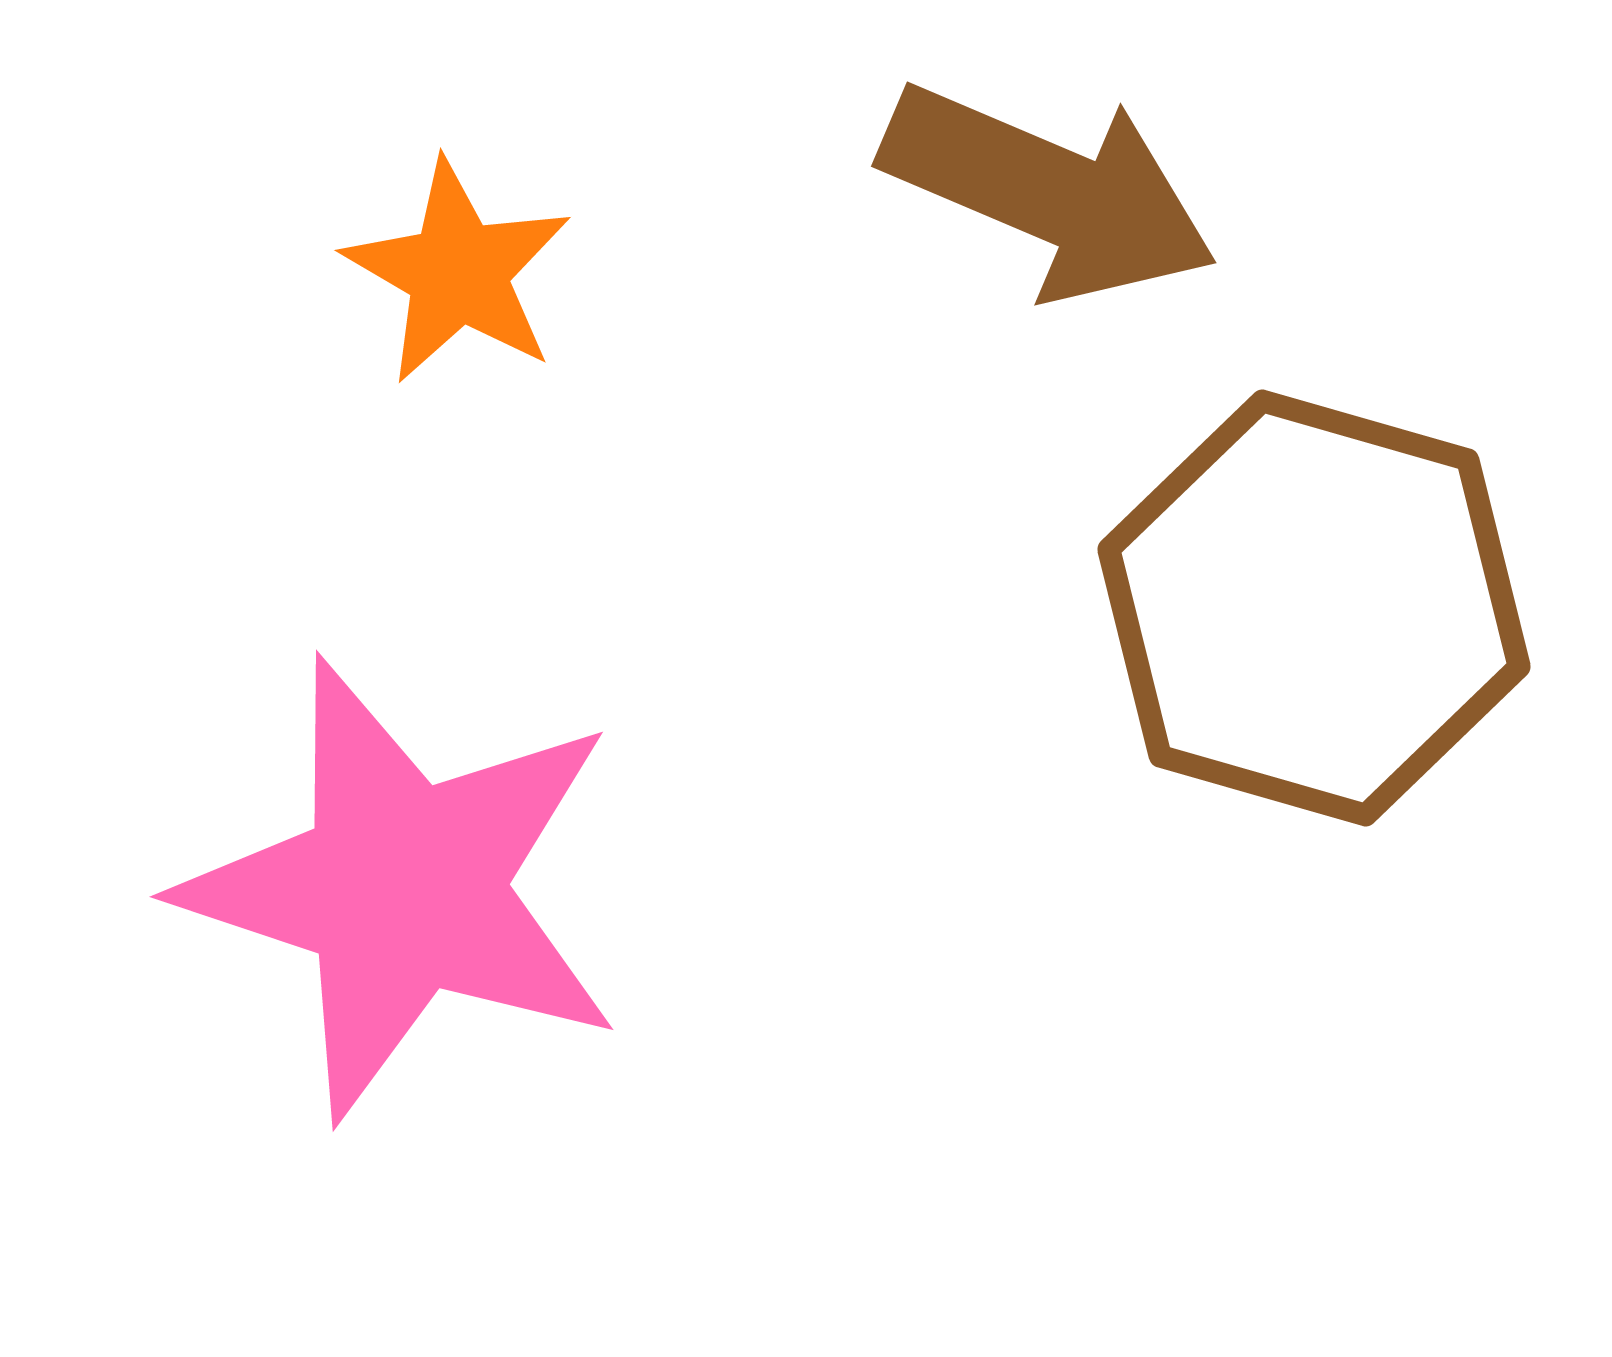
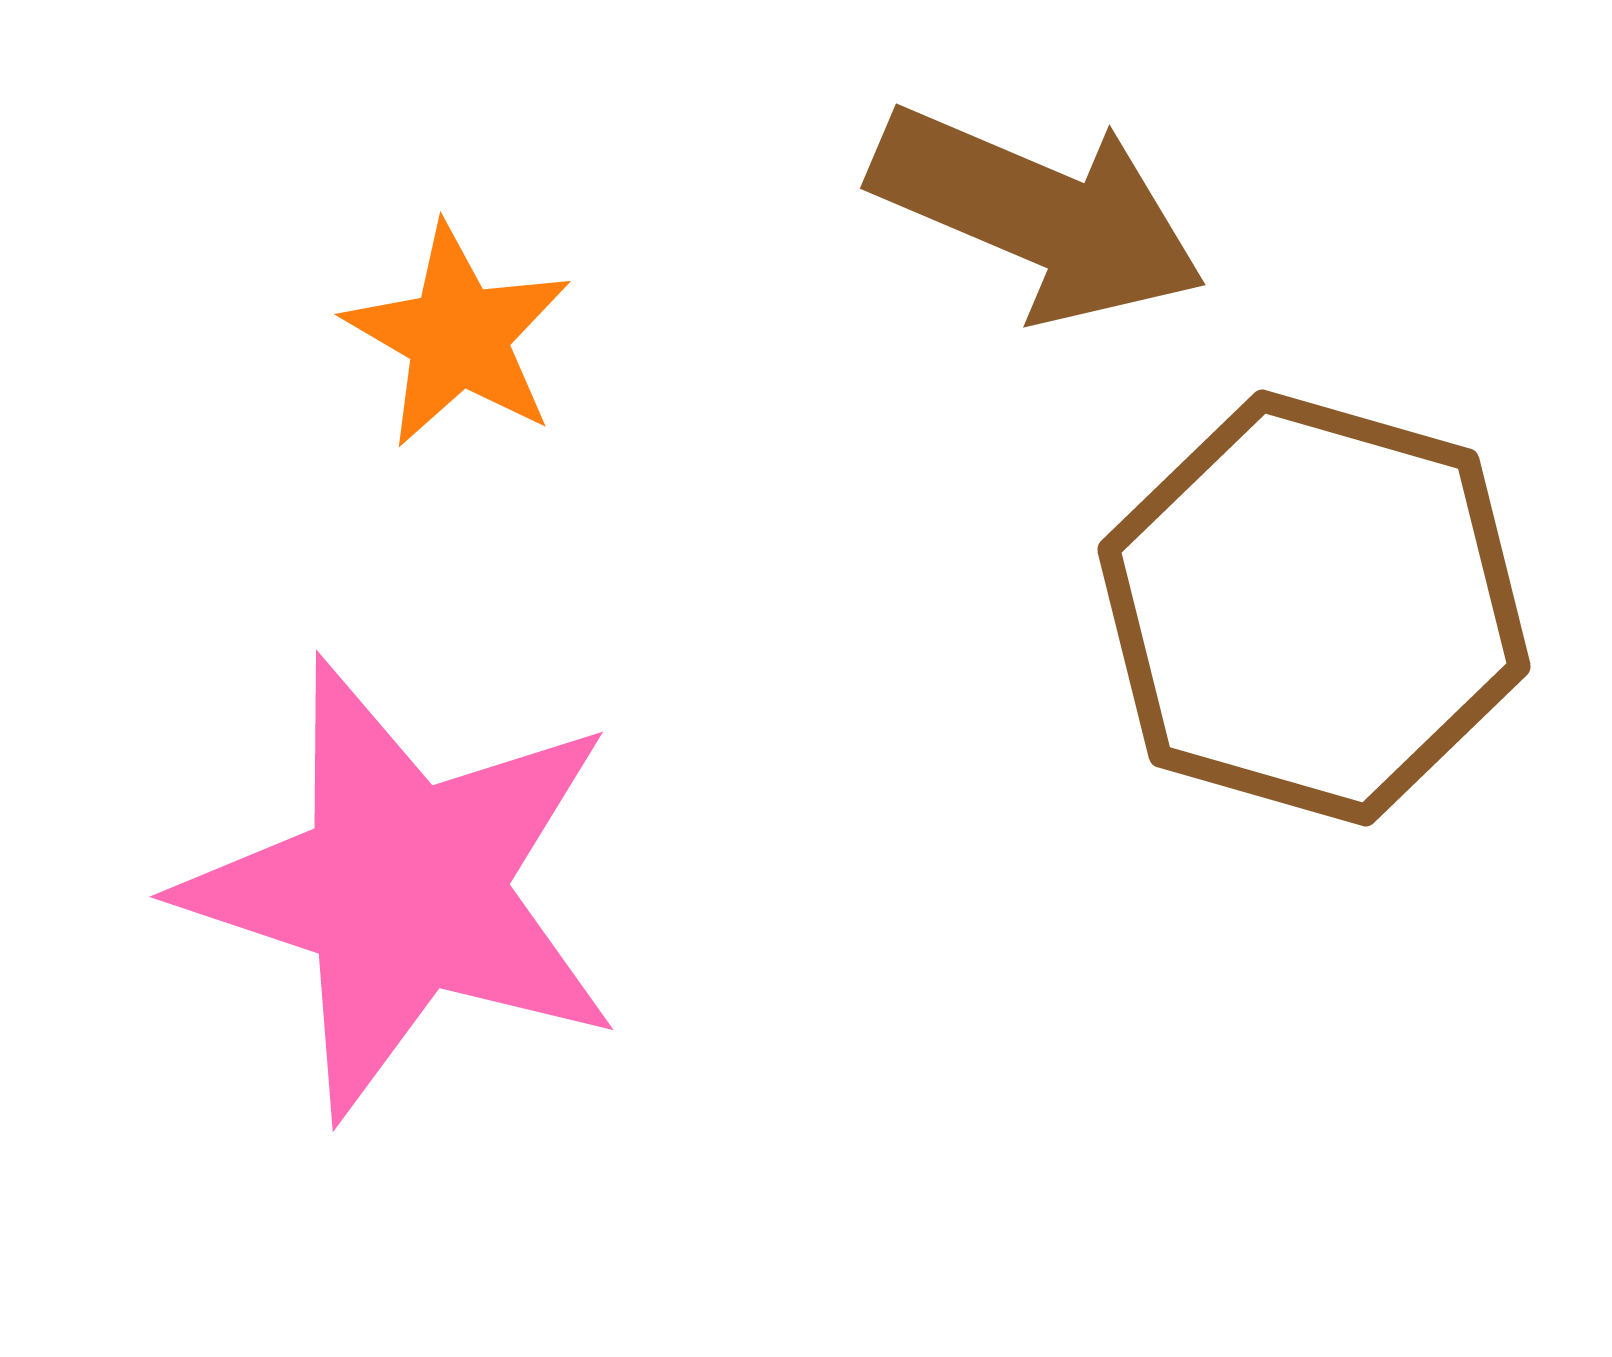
brown arrow: moved 11 px left, 22 px down
orange star: moved 64 px down
